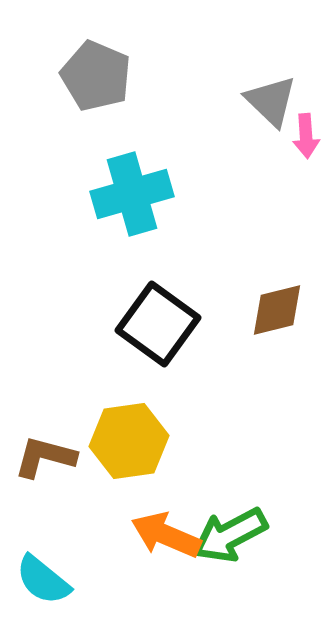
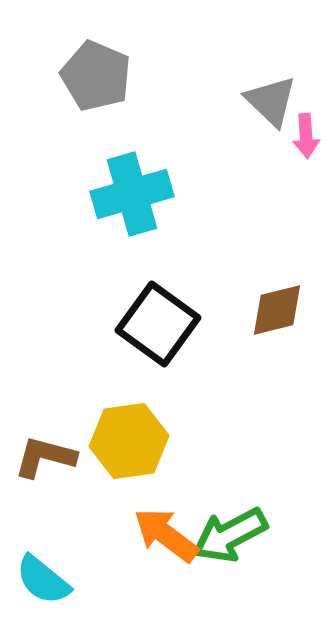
orange arrow: rotated 14 degrees clockwise
